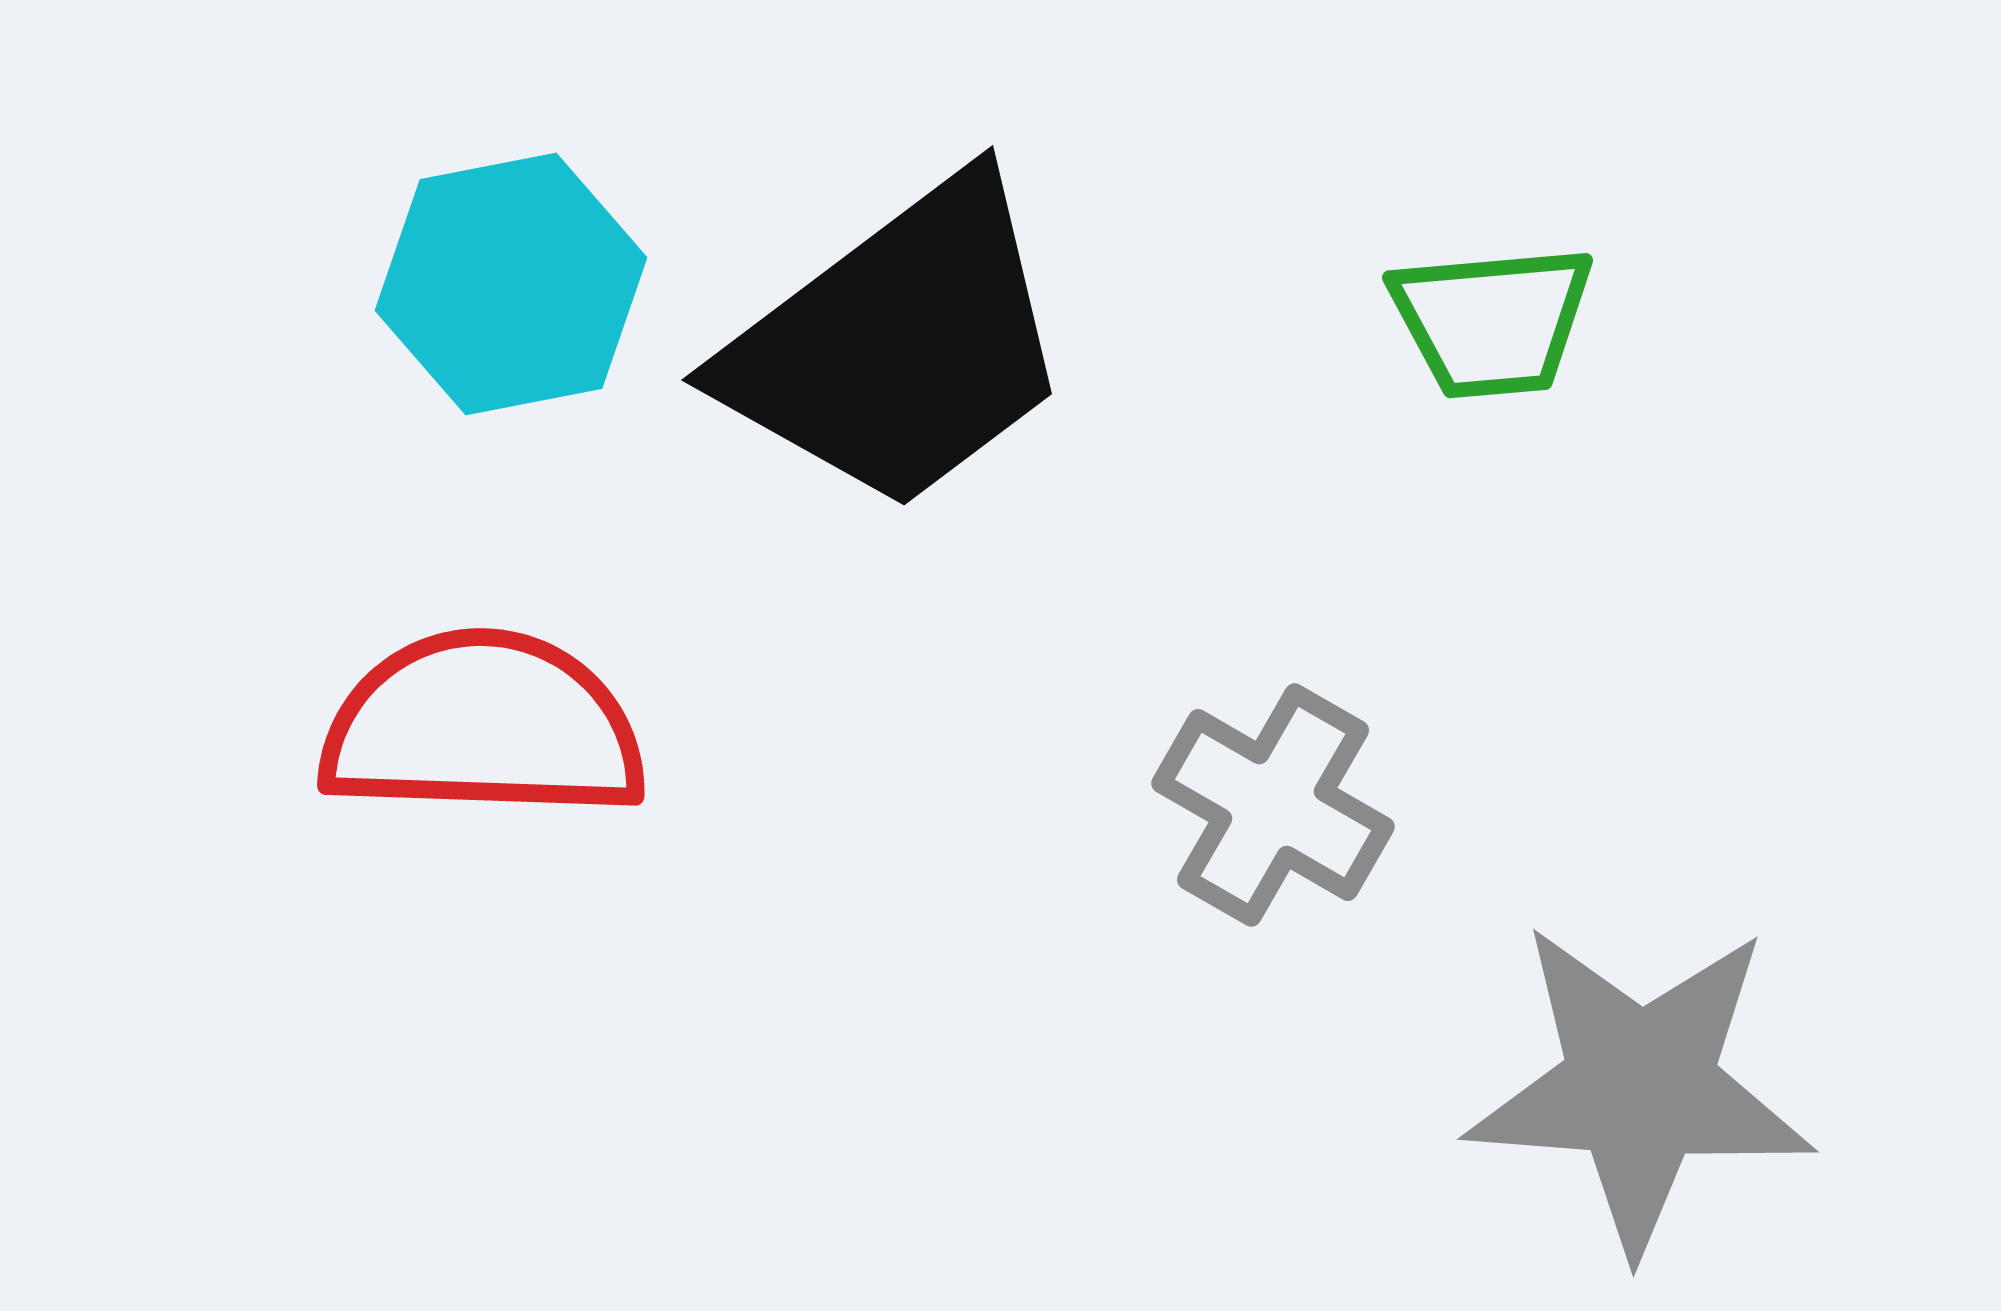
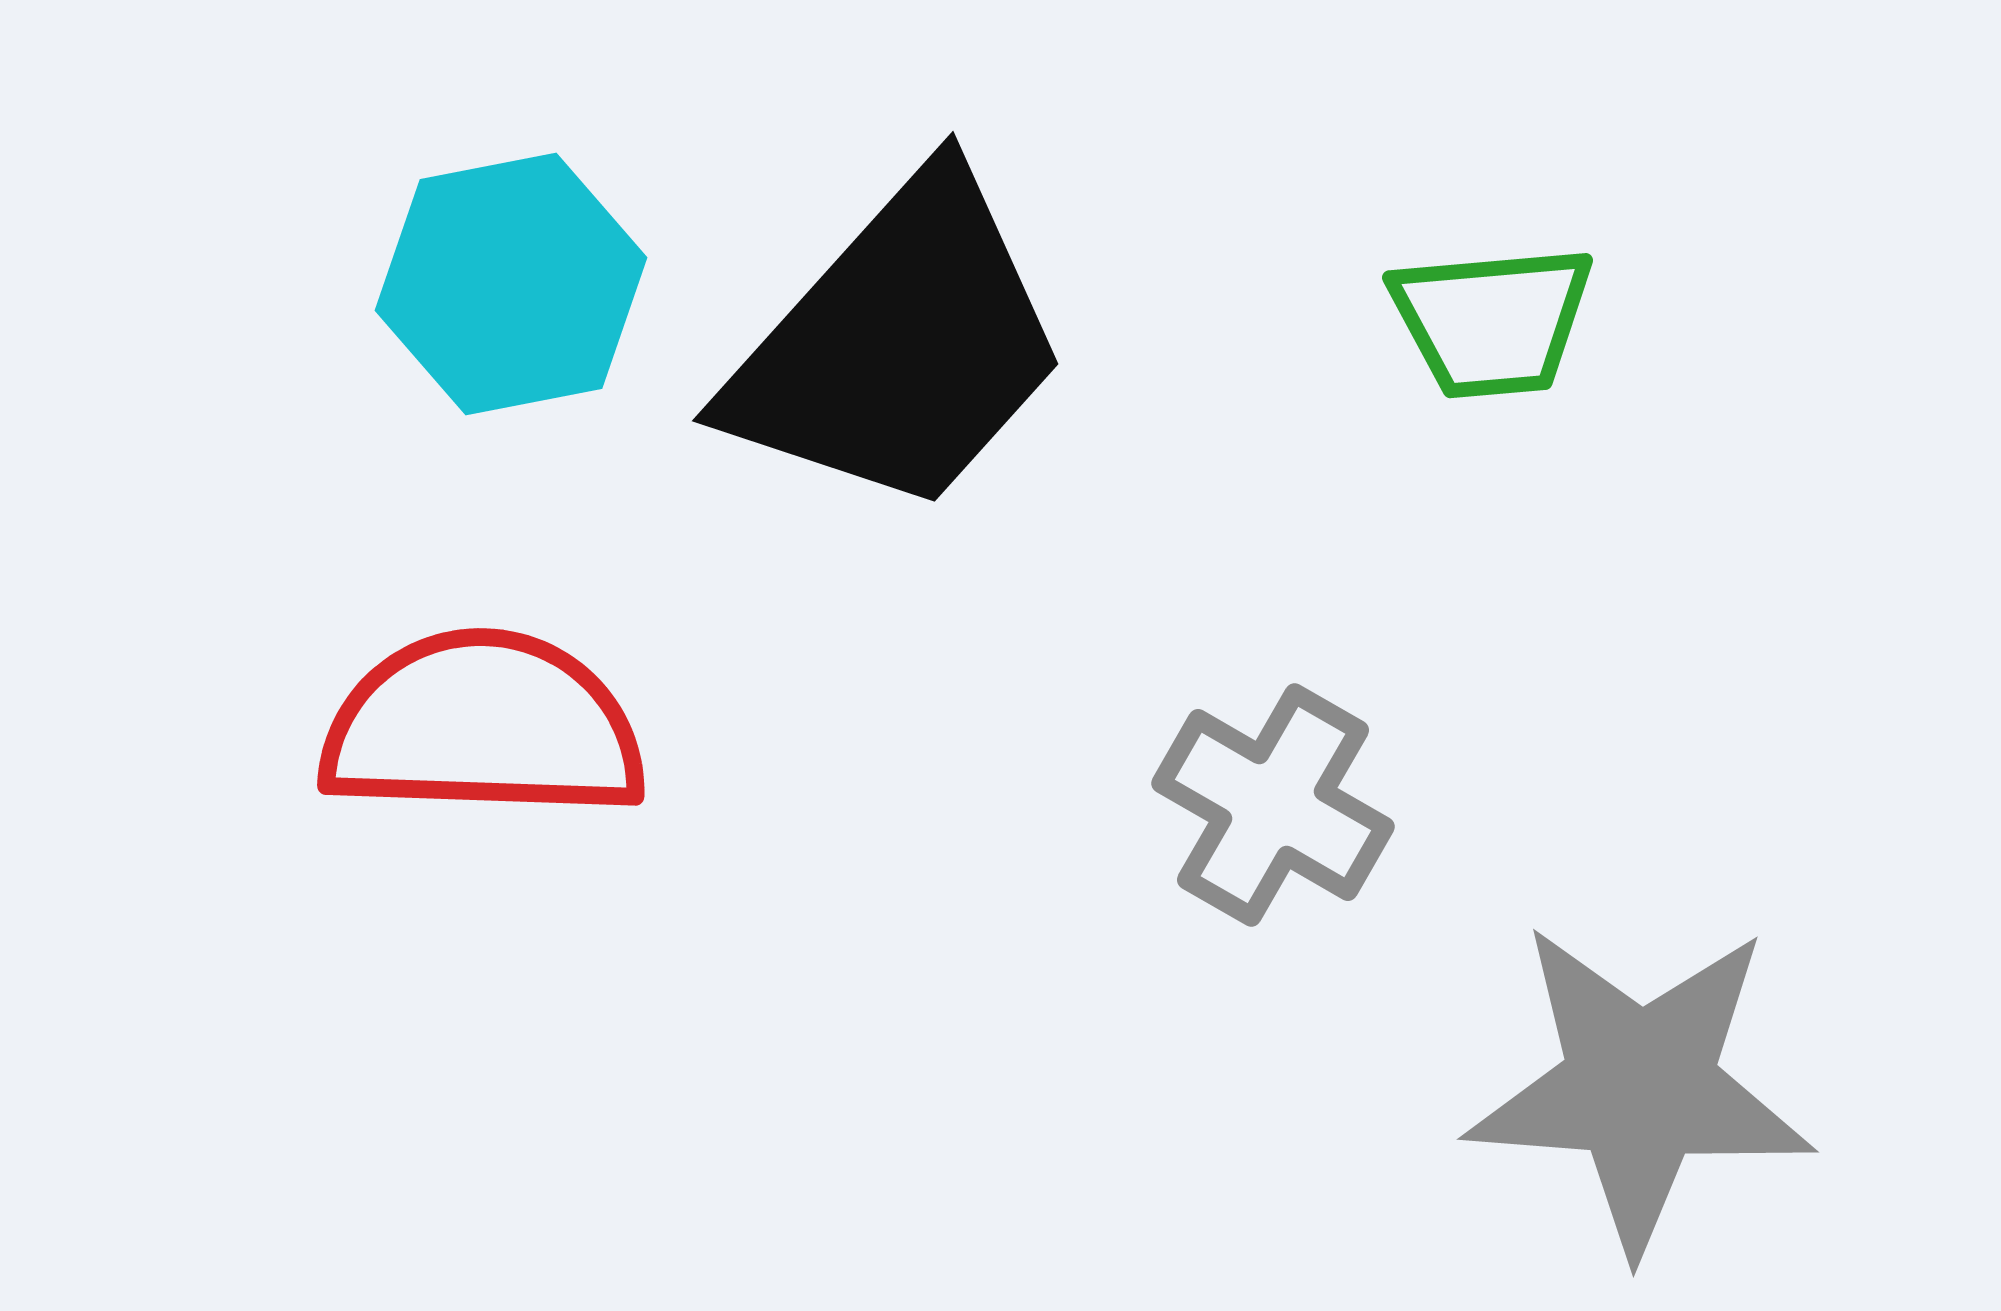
black trapezoid: rotated 11 degrees counterclockwise
